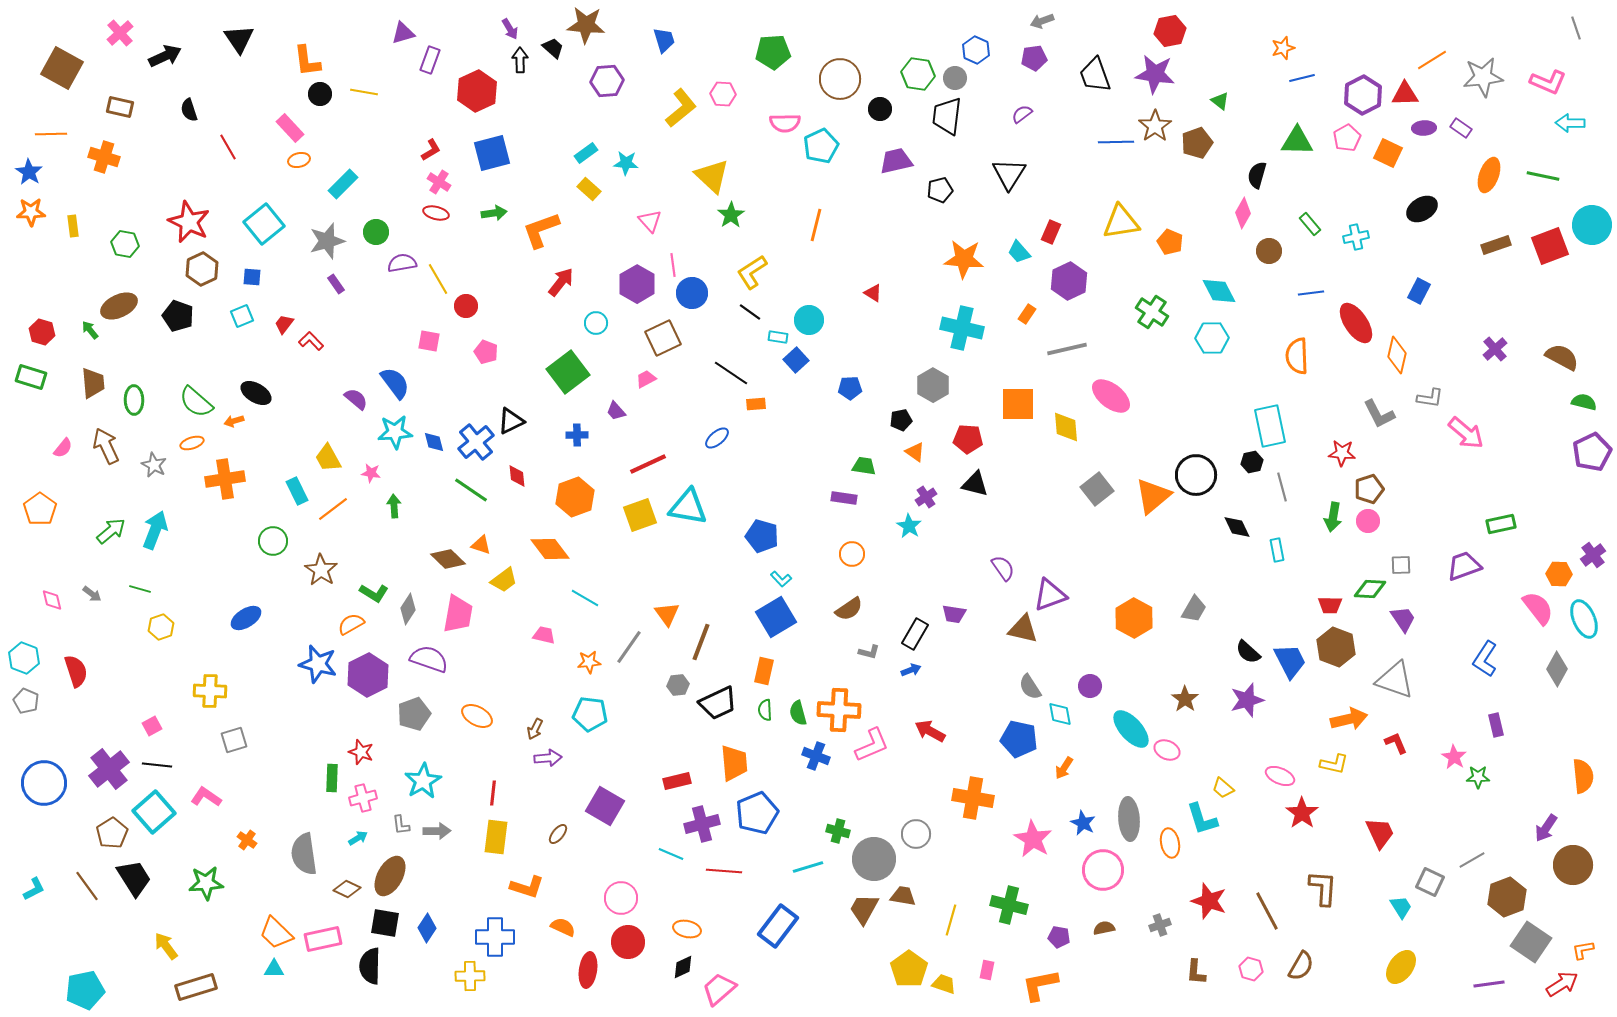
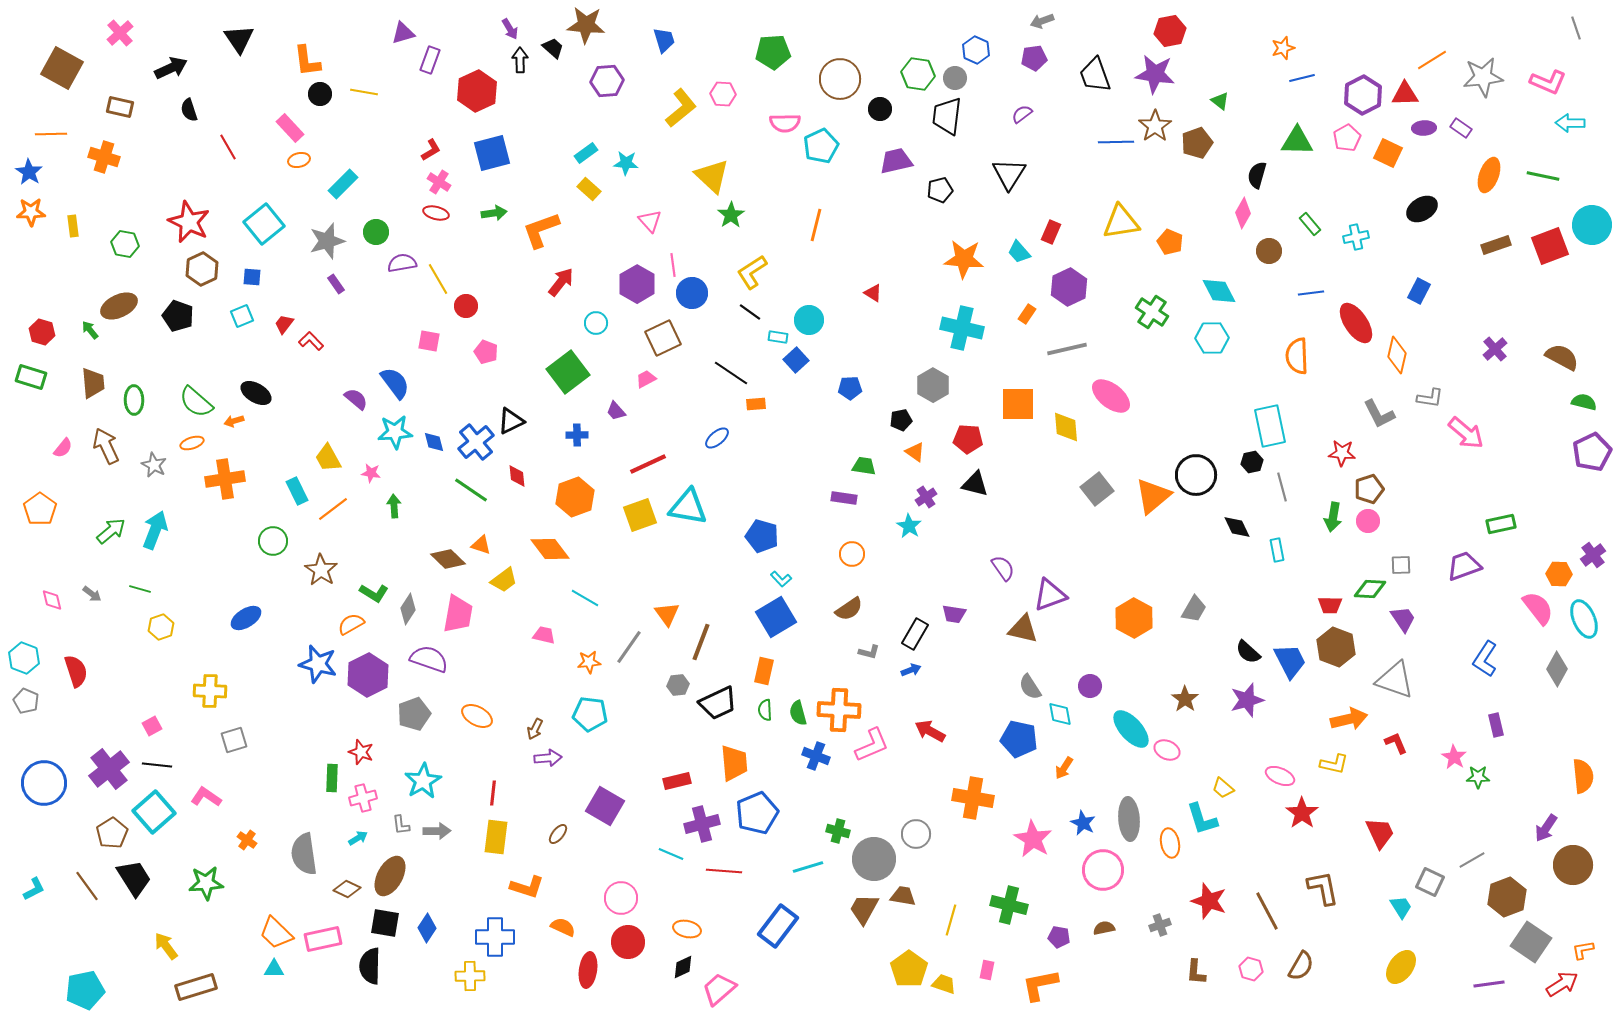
black arrow at (165, 56): moved 6 px right, 12 px down
purple hexagon at (1069, 281): moved 6 px down
brown L-shape at (1323, 888): rotated 15 degrees counterclockwise
